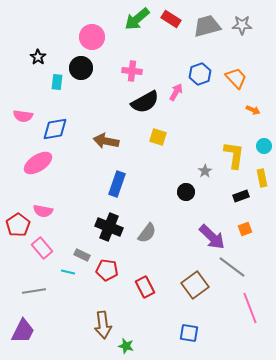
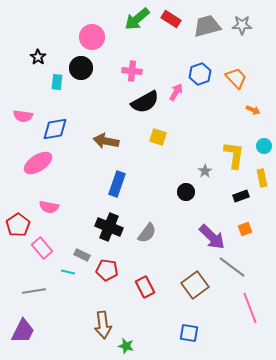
pink semicircle at (43, 211): moved 6 px right, 4 px up
